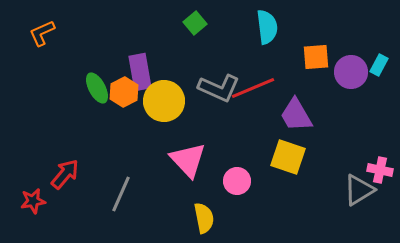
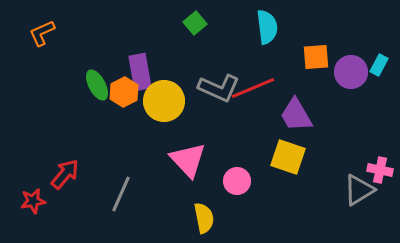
green ellipse: moved 3 px up
